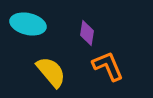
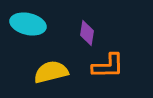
orange L-shape: rotated 112 degrees clockwise
yellow semicircle: rotated 64 degrees counterclockwise
